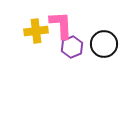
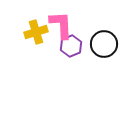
yellow cross: moved 1 px down; rotated 10 degrees counterclockwise
purple hexagon: moved 1 px left, 1 px up
